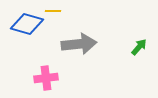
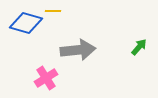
blue diamond: moved 1 px left, 1 px up
gray arrow: moved 1 px left, 6 px down
pink cross: rotated 25 degrees counterclockwise
